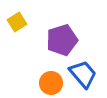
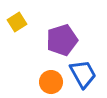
blue trapezoid: rotated 12 degrees clockwise
orange circle: moved 1 px up
